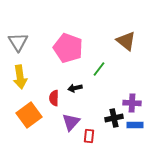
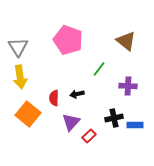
gray triangle: moved 5 px down
pink pentagon: moved 8 px up
black arrow: moved 2 px right, 6 px down
purple cross: moved 4 px left, 17 px up
orange square: moved 1 px left, 1 px up; rotated 15 degrees counterclockwise
red rectangle: rotated 40 degrees clockwise
